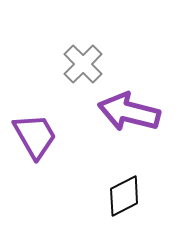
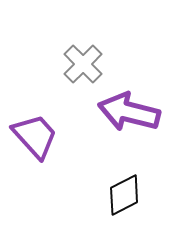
purple trapezoid: rotated 12 degrees counterclockwise
black diamond: moved 1 px up
